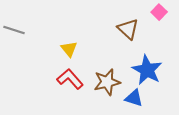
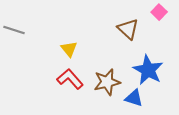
blue star: moved 1 px right
